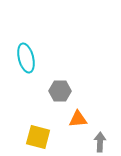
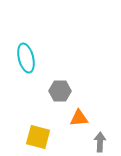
orange triangle: moved 1 px right, 1 px up
